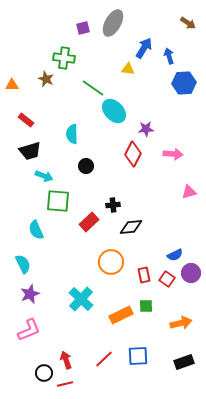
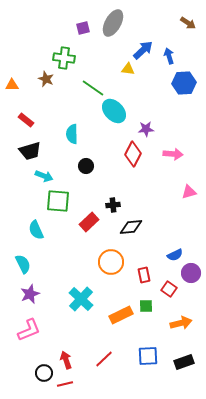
blue arrow at (144, 48): moved 1 px left, 2 px down; rotated 15 degrees clockwise
red square at (167, 279): moved 2 px right, 10 px down
blue square at (138, 356): moved 10 px right
